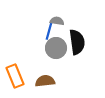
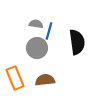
gray semicircle: moved 21 px left, 3 px down
gray circle: moved 19 px left
orange rectangle: moved 2 px down
brown semicircle: moved 1 px up
